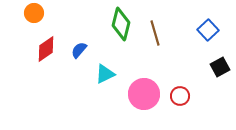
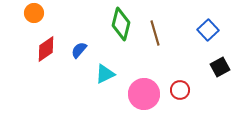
red circle: moved 6 px up
